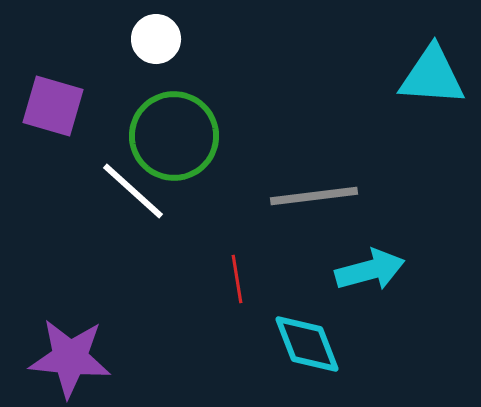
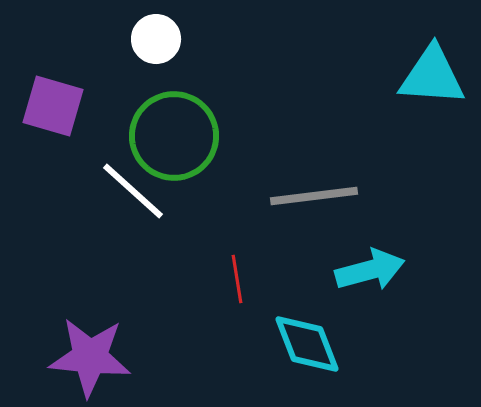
purple star: moved 20 px right, 1 px up
